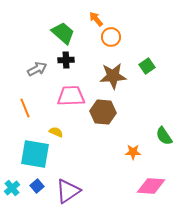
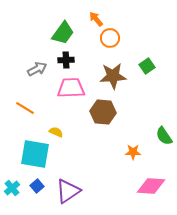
green trapezoid: rotated 85 degrees clockwise
orange circle: moved 1 px left, 1 px down
pink trapezoid: moved 8 px up
orange line: rotated 36 degrees counterclockwise
